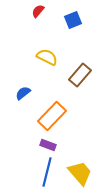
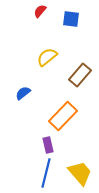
red semicircle: moved 2 px right
blue square: moved 2 px left, 1 px up; rotated 30 degrees clockwise
yellow semicircle: rotated 65 degrees counterclockwise
orange rectangle: moved 11 px right
purple rectangle: rotated 56 degrees clockwise
blue line: moved 1 px left, 1 px down
